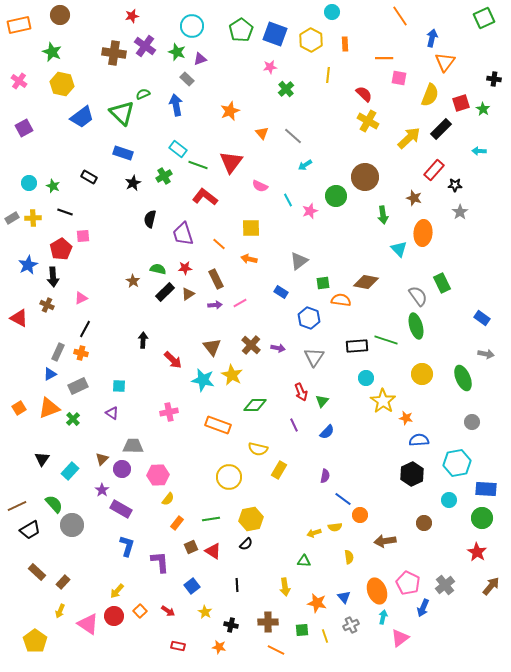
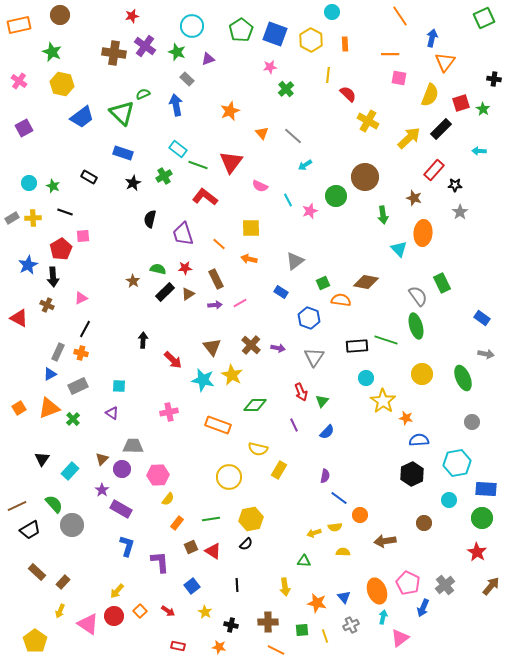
orange line at (384, 58): moved 6 px right, 4 px up
purple triangle at (200, 59): moved 8 px right
red semicircle at (364, 94): moved 16 px left
gray triangle at (299, 261): moved 4 px left
green square at (323, 283): rotated 16 degrees counterclockwise
blue line at (343, 499): moved 4 px left, 1 px up
yellow semicircle at (349, 557): moved 6 px left, 5 px up; rotated 80 degrees counterclockwise
